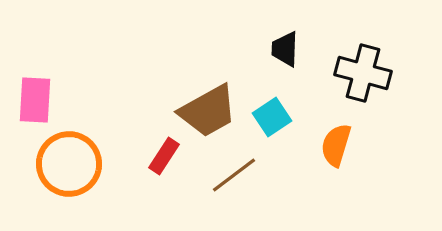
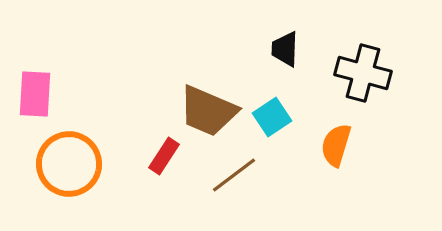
pink rectangle: moved 6 px up
brown trapezoid: rotated 52 degrees clockwise
